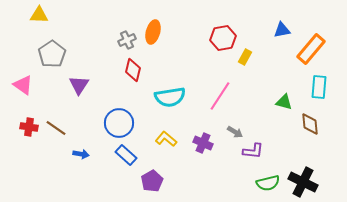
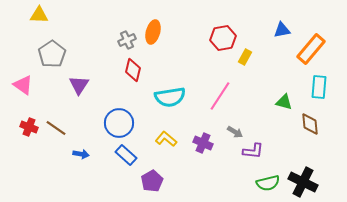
red cross: rotated 12 degrees clockwise
